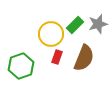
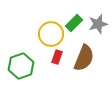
green rectangle: moved 1 px left, 2 px up
